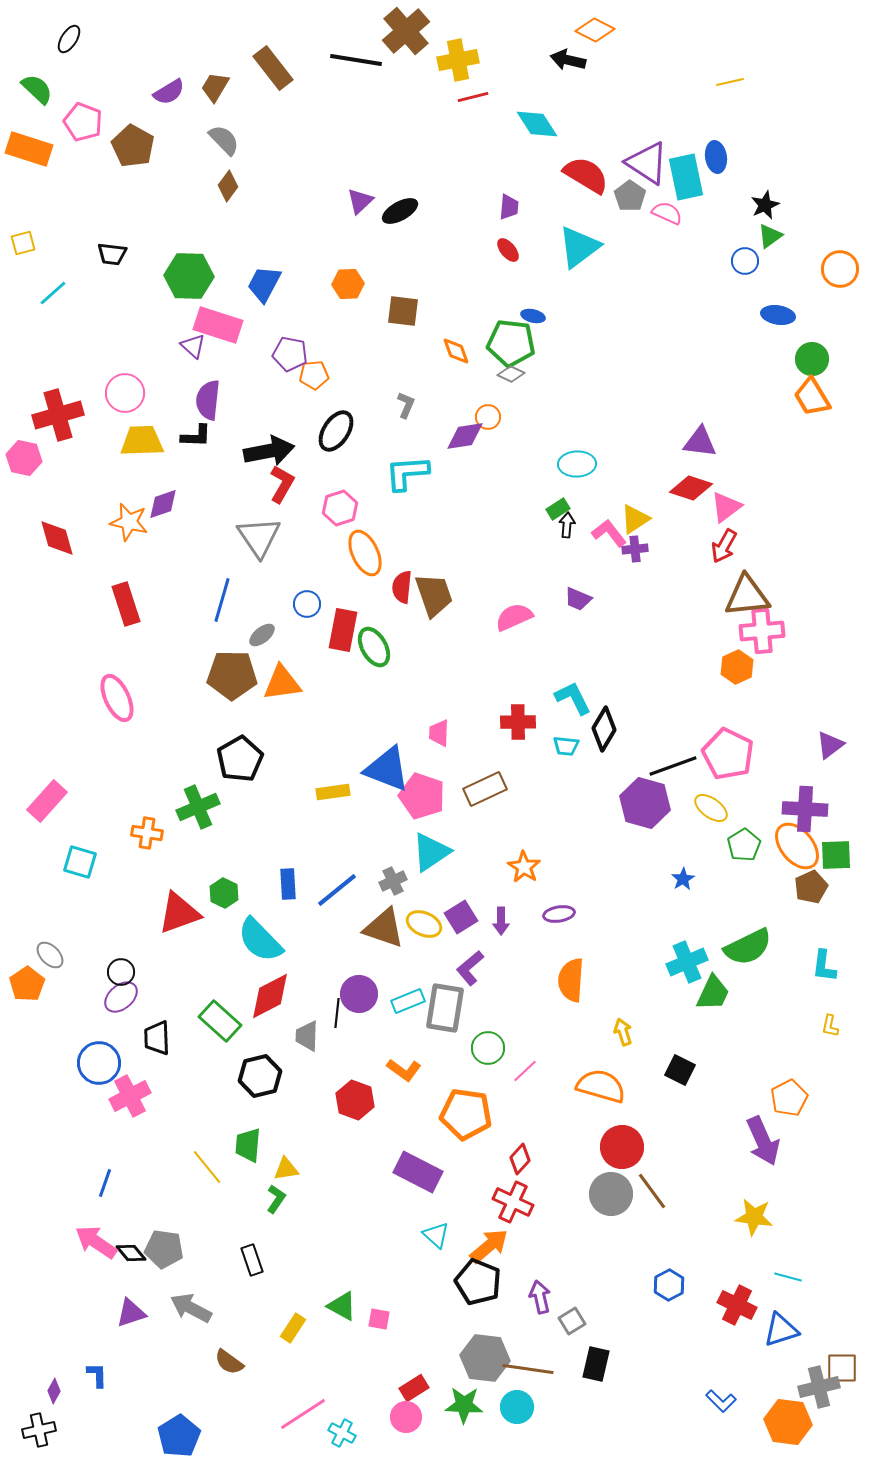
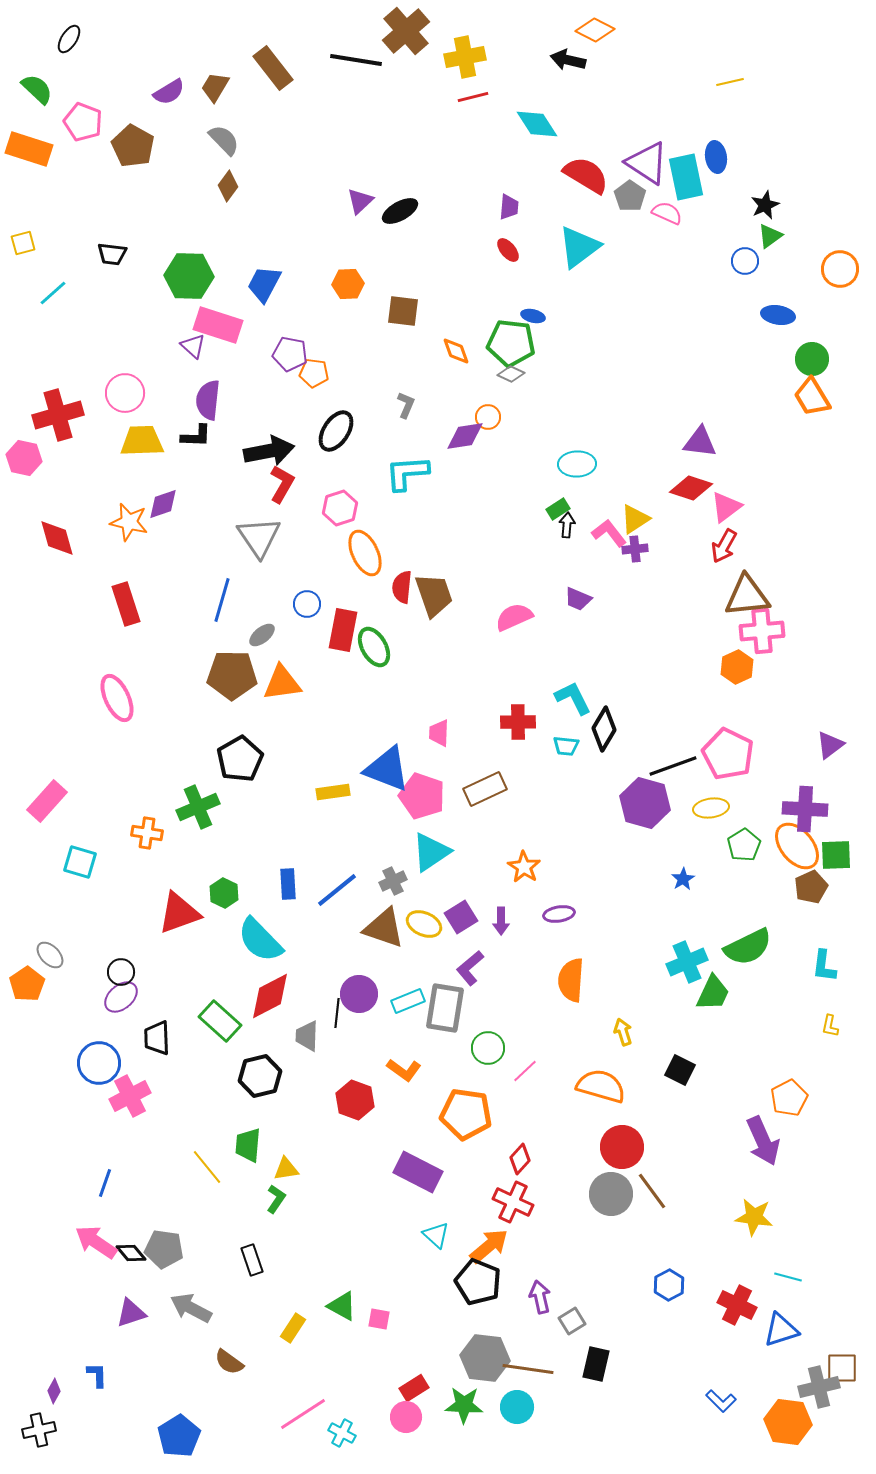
yellow cross at (458, 60): moved 7 px right, 3 px up
orange pentagon at (314, 375): moved 2 px up; rotated 12 degrees clockwise
yellow ellipse at (711, 808): rotated 44 degrees counterclockwise
